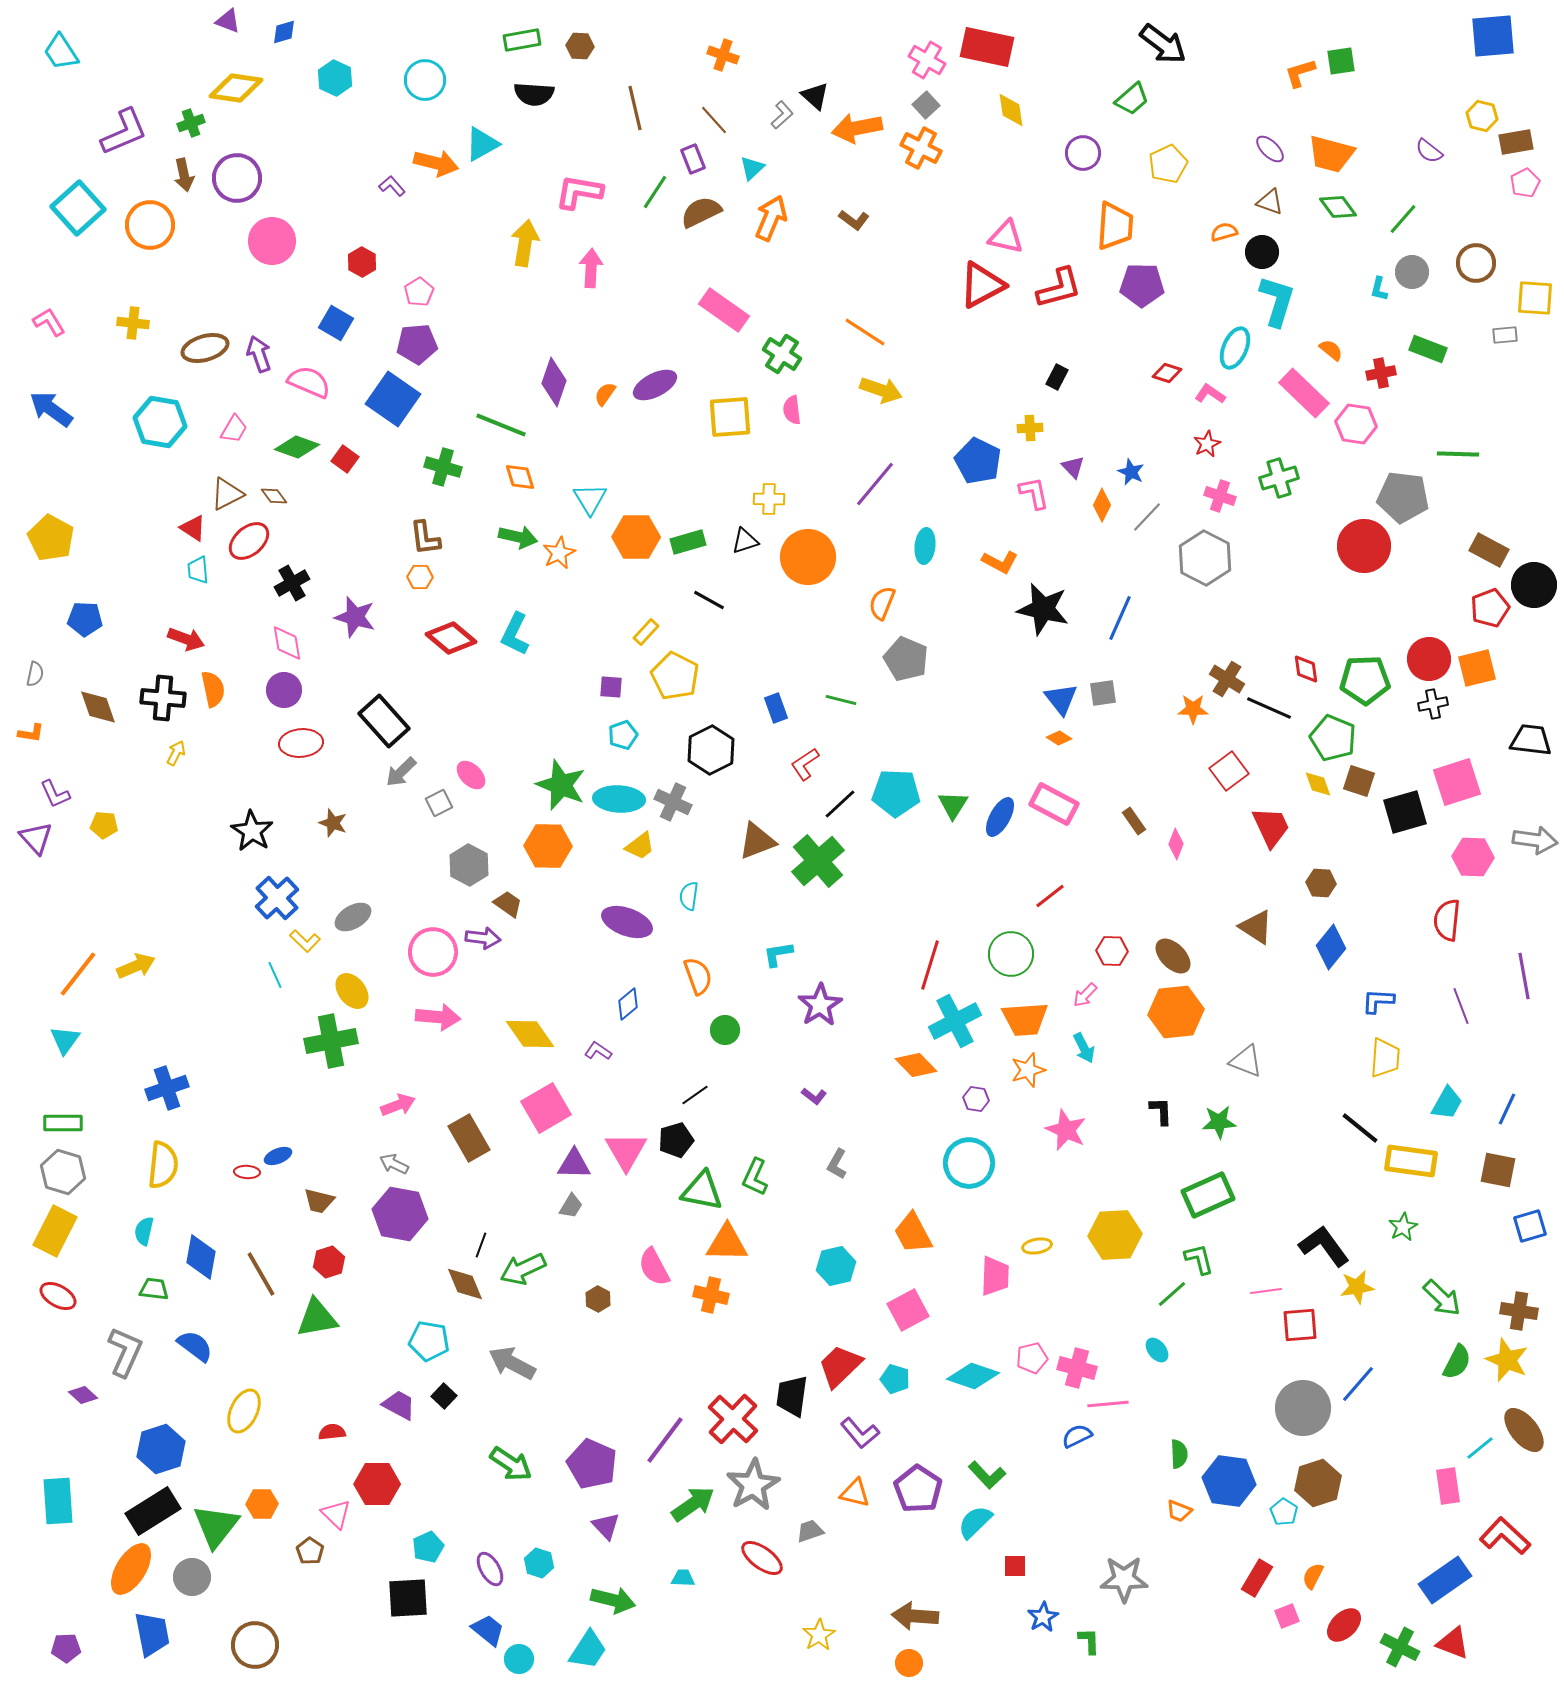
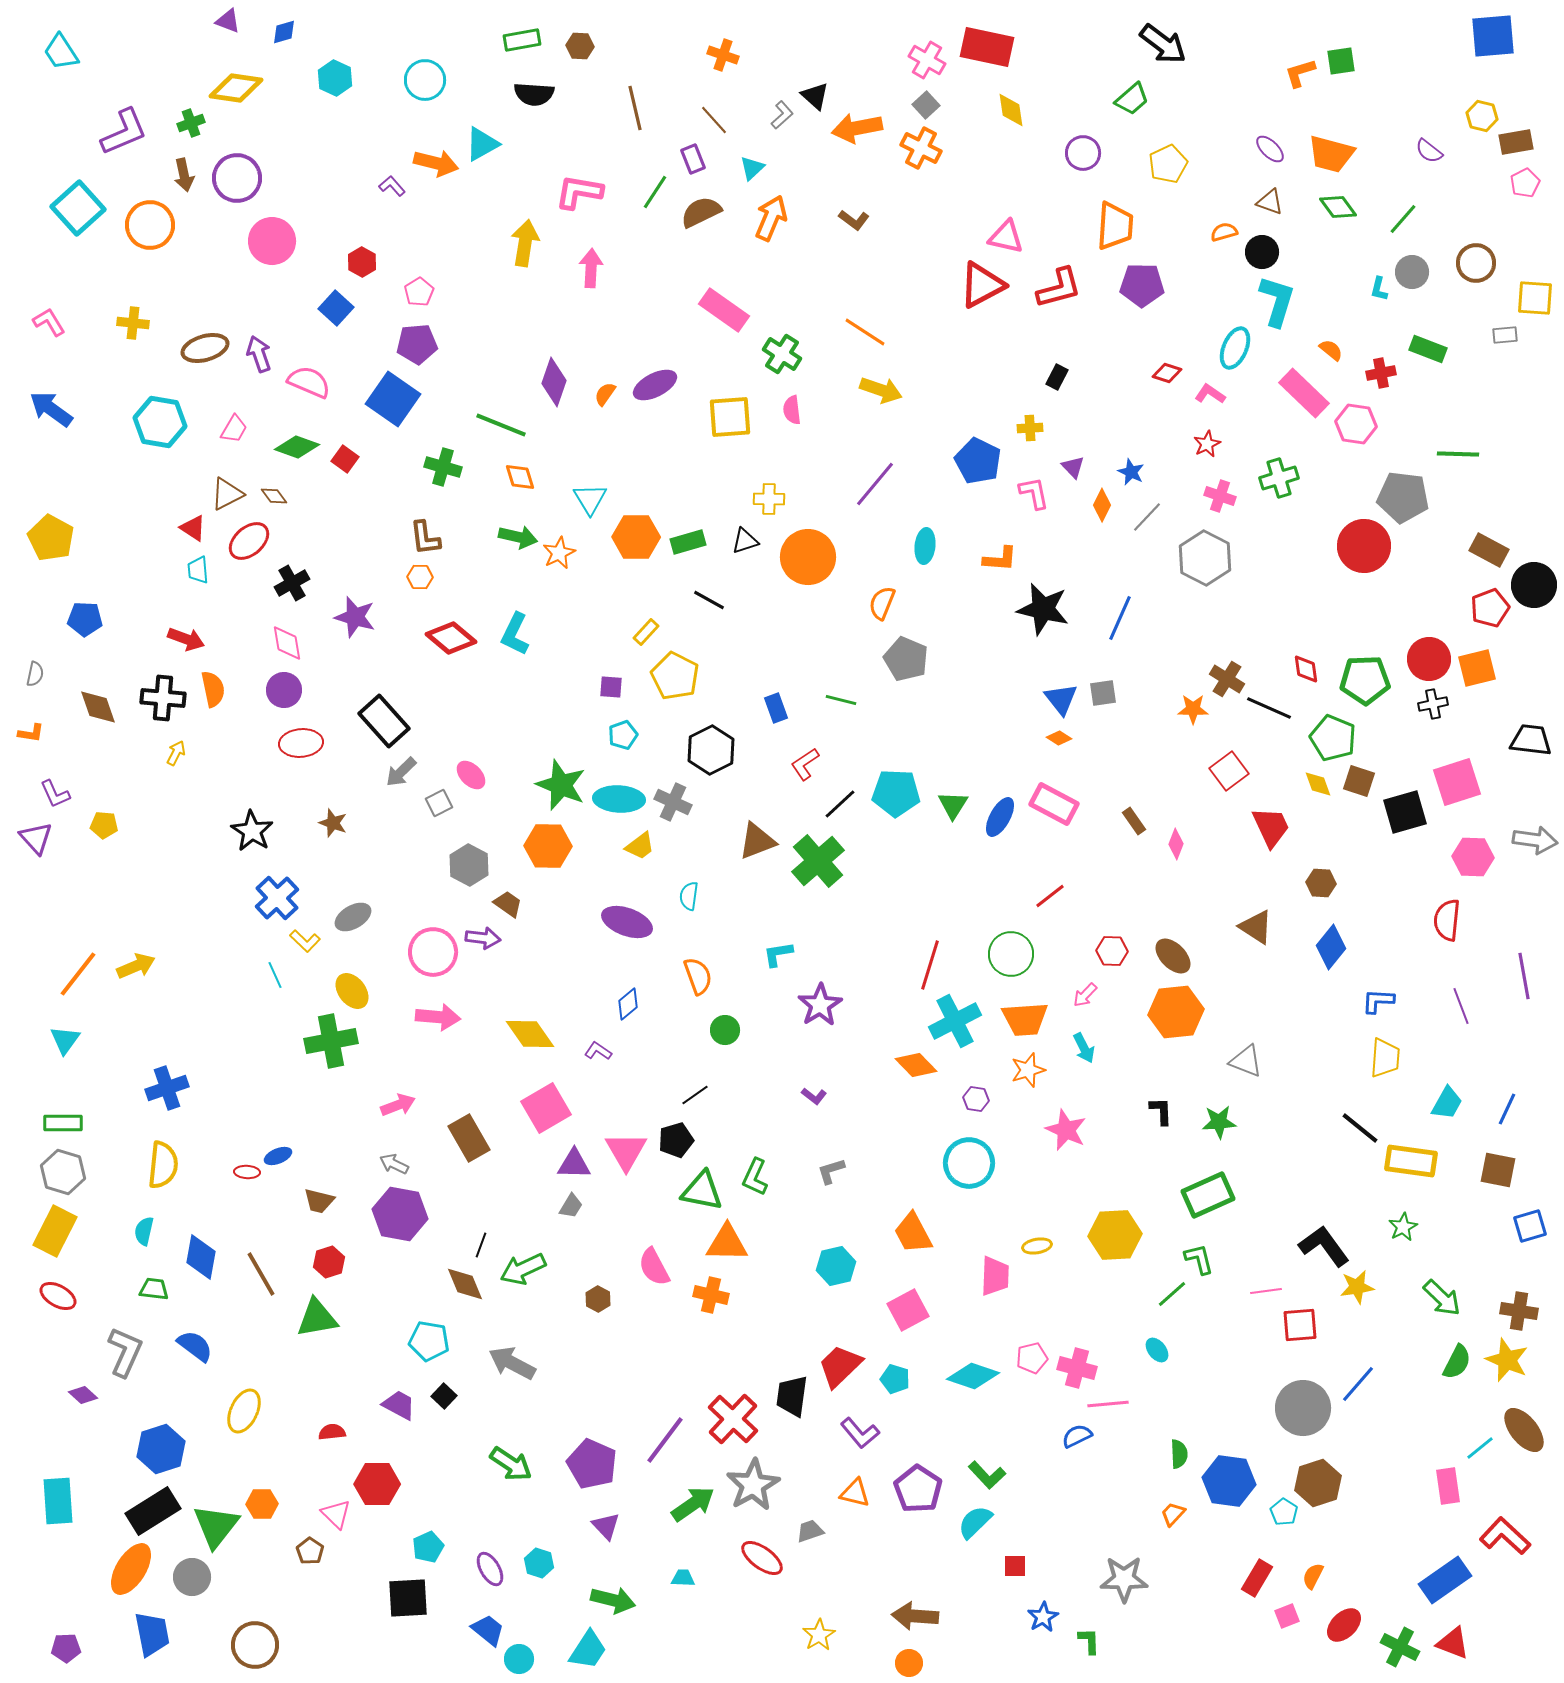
blue square at (336, 323): moved 15 px up; rotated 12 degrees clockwise
orange L-shape at (1000, 562): moved 3 px up; rotated 24 degrees counterclockwise
gray L-shape at (837, 1164): moved 6 px left, 7 px down; rotated 44 degrees clockwise
orange trapezoid at (1179, 1511): moved 6 px left, 3 px down; rotated 112 degrees clockwise
